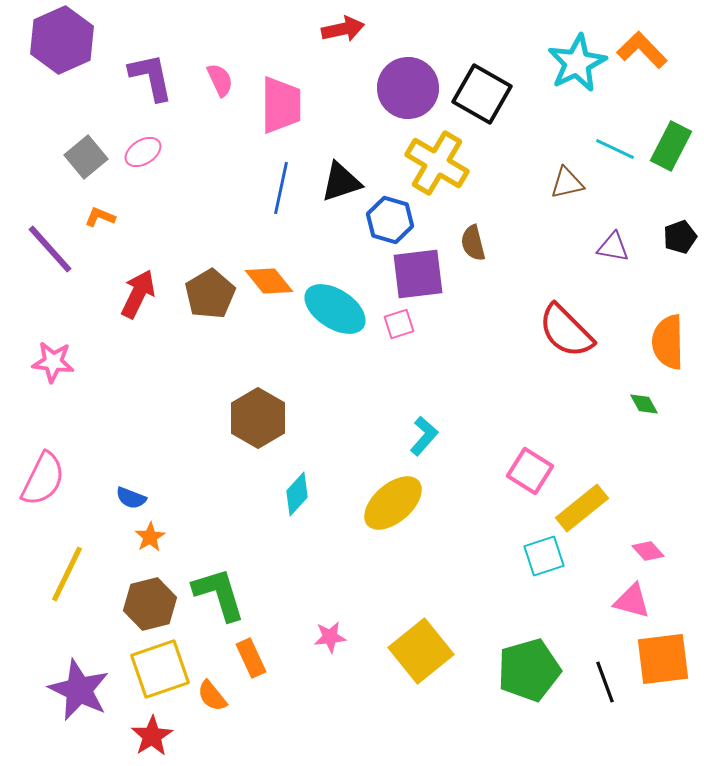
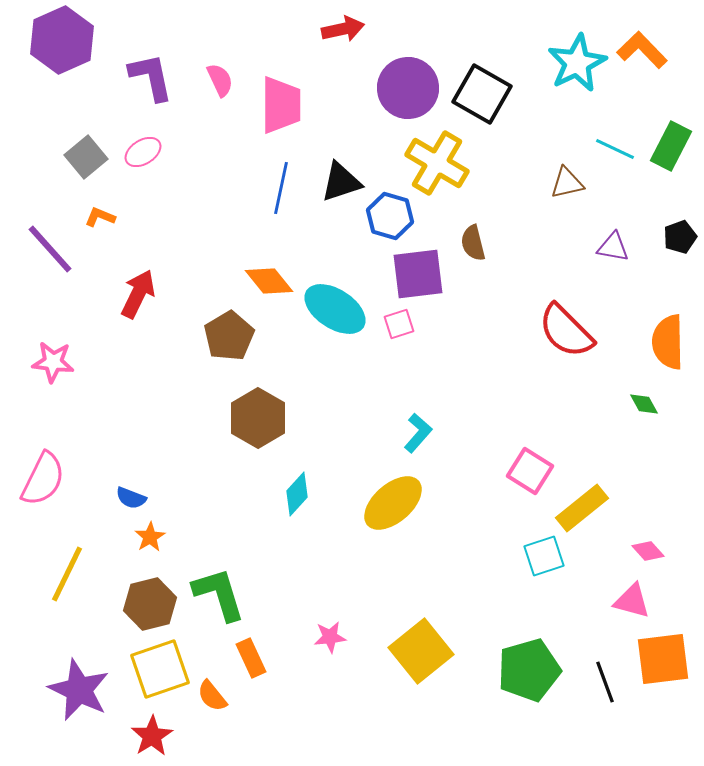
blue hexagon at (390, 220): moved 4 px up
brown pentagon at (210, 294): moved 19 px right, 42 px down
cyan L-shape at (424, 436): moved 6 px left, 3 px up
